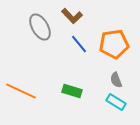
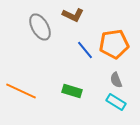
brown L-shape: moved 1 px right, 1 px up; rotated 20 degrees counterclockwise
blue line: moved 6 px right, 6 px down
